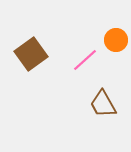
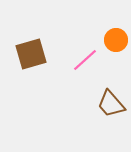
brown square: rotated 20 degrees clockwise
brown trapezoid: moved 8 px right; rotated 12 degrees counterclockwise
